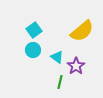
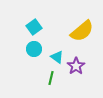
cyan square: moved 3 px up
cyan circle: moved 1 px right, 1 px up
green line: moved 9 px left, 4 px up
